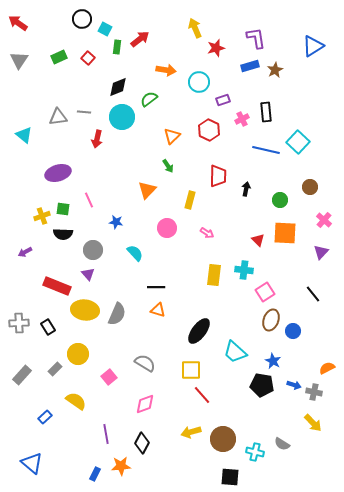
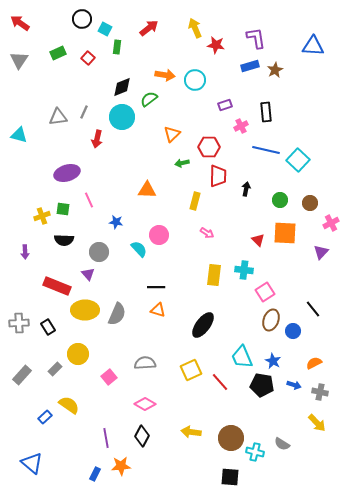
red arrow at (18, 23): moved 2 px right
red arrow at (140, 39): moved 9 px right, 11 px up
blue triangle at (313, 46): rotated 35 degrees clockwise
red star at (216, 48): moved 3 px up; rotated 24 degrees clockwise
green rectangle at (59, 57): moved 1 px left, 4 px up
orange arrow at (166, 70): moved 1 px left, 5 px down
cyan circle at (199, 82): moved 4 px left, 2 px up
black diamond at (118, 87): moved 4 px right
purple rectangle at (223, 100): moved 2 px right, 5 px down
gray line at (84, 112): rotated 72 degrees counterclockwise
pink cross at (242, 119): moved 1 px left, 7 px down
red hexagon at (209, 130): moved 17 px down; rotated 25 degrees counterclockwise
cyan triangle at (24, 135): moved 5 px left; rotated 24 degrees counterclockwise
orange triangle at (172, 136): moved 2 px up
cyan square at (298, 142): moved 18 px down
green arrow at (168, 166): moved 14 px right, 3 px up; rotated 112 degrees clockwise
purple ellipse at (58, 173): moved 9 px right
brown circle at (310, 187): moved 16 px down
orange triangle at (147, 190): rotated 48 degrees clockwise
yellow rectangle at (190, 200): moved 5 px right, 1 px down
pink cross at (324, 220): moved 7 px right, 3 px down; rotated 21 degrees clockwise
pink circle at (167, 228): moved 8 px left, 7 px down
black semicircle at (63, 234): moved 1 px right, 6 px down
gray circle at (93, 250): moved 6 px right, 2 px down
purple arrow at (25, 252): rotated 64 degrees counterclockwise
cyan semicircle at (135, 253): moved 4 px right, 4 px up
black line at (313, 294): moved 15 px down
yellow ellipse at (85, 310): rotated 8 degrees counterclockwise
black ellipse at (199, 331): moved 4 px right, 6 px up
cyan trapezoid at (235, 352): moved 7 px right, 5 px down; rotated 25 degrees clockwise
gray semicircle at (145, 363): rotated 35 degrees counterclockwise
orange semicircle at (327, 368): moved 13 px left, 5 px up
yellow square at (191, 370): rotated 25 degrees counterclockwise
gray cross at (314, 392): moved 6 px right
red line at (202, 395): moved 18 px right, 13 px up
yellow semicircle at (76, 401): moved 7 px left, 4 px down
pink diamond at (145, 404): rotated 50 degrees clockwise
yellow arrow at (313, 423): moved 4 px right
yellow arrow at (191, 432): rotated 24 degrees clockwise
purple line at (106, 434): moved 4 px down
brown circle at (223, 439): moved 8 px right, 1 px up
black diamond at (142, 443): moved 7 px up
